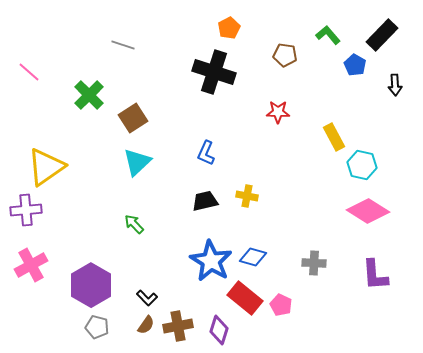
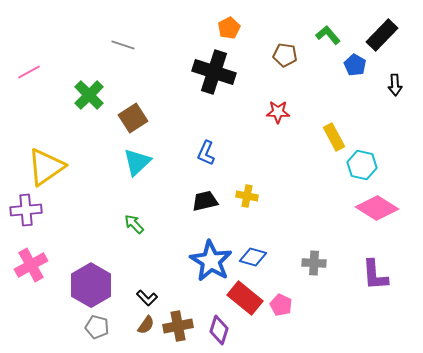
pink line: rotated 70 degrees counterclockwise
pink diamond: moved 9 px right, 3 px up
